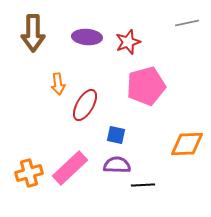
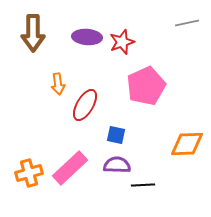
red star: moved 6 px left
pink pentagon: rotated 9 degrees counterclockwise
